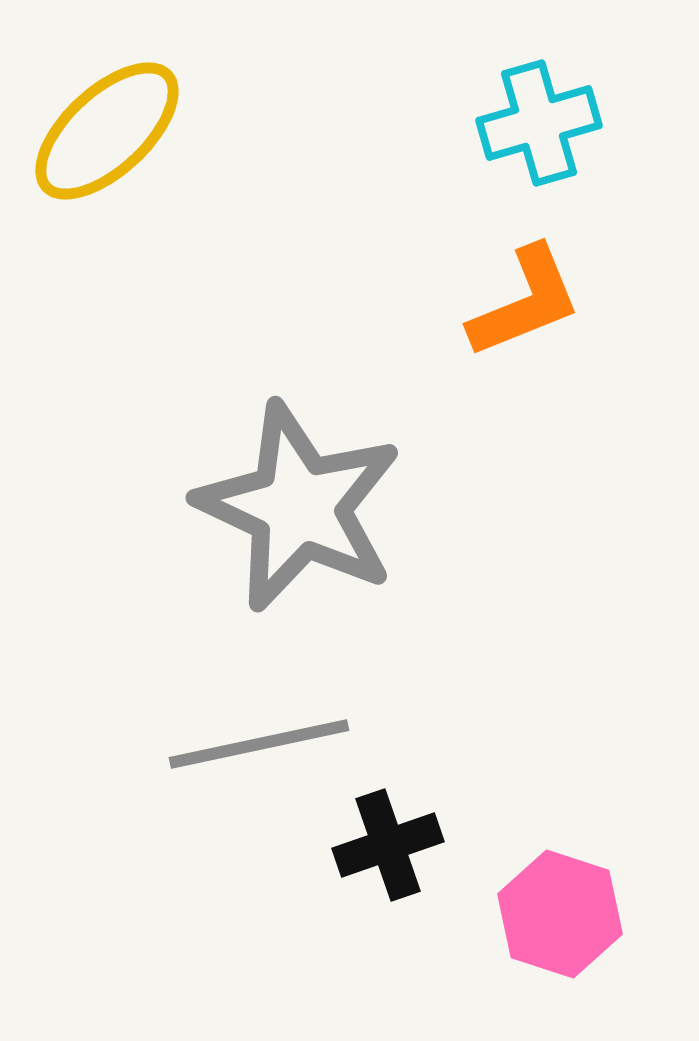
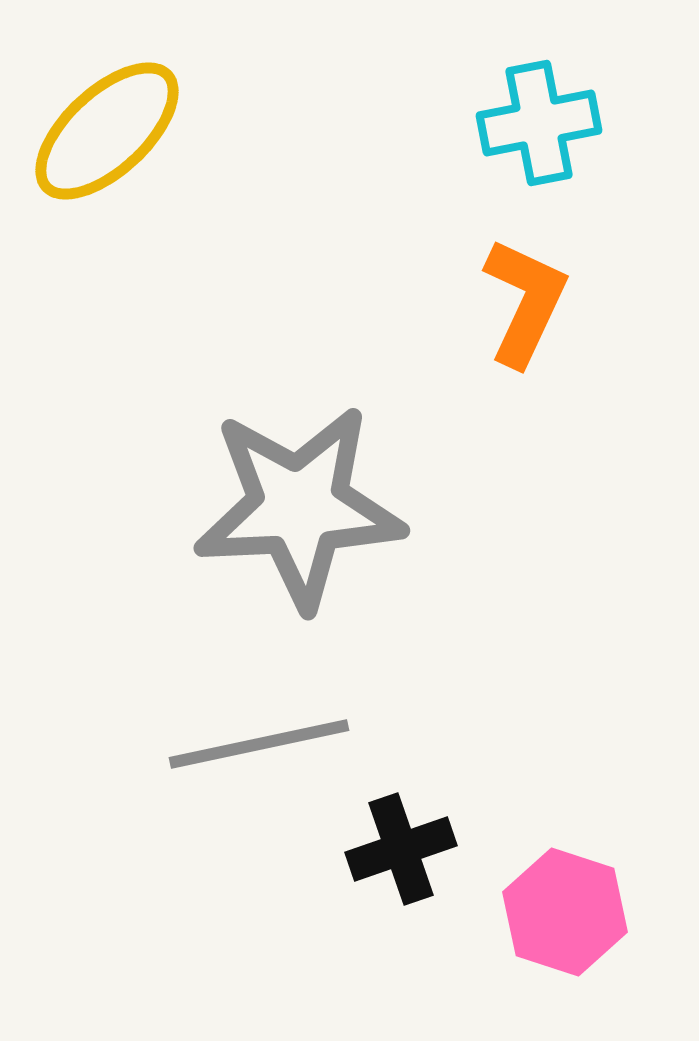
cyan cross: rotated 5 degrees clockwise
orange L-shape: rotated 43 degrees counterclockwise
gray star: rotated 28 degrees counterclockwise
black cross: moved 13 px right, 4 px down
pink hexagon: moved 5 px right, 2 px up
